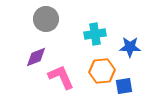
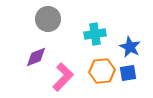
gray circle: moved 2 px right
blue star: rotated 25 degrees clockwise
pink L-shape: moved 2 px right; rotated 68 degrees clockwise
blue square: moved 4 px right, 13 px up
